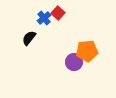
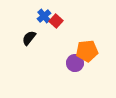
red square: moved 2 px left, 8 px down
blue cross: moved 2 px up
purple circle: moved 1 px right, 1 px down
